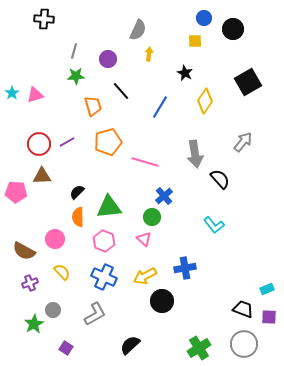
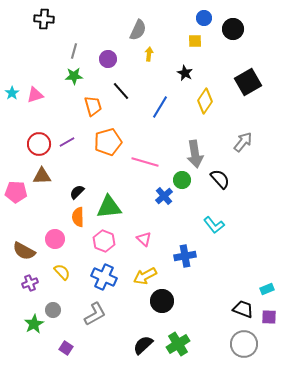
green star at (76, 76): moved 2 px left
green circle at (152, 217): moved 30 px right, 37 px up
blue cross at (185, 268): moved 12 px up
black semicircle at (130, 345): moved 13 px right
green cross at (199, 348): moved 21 px left, 4 px up
